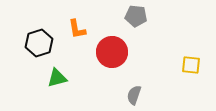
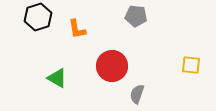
black hexagon: moved 1 px left, 26 px up
red circle: moved 14 px down
green triangle: rotated 45 degrees clockwise
gray semicircle: moved 3 px right, 1 px up
